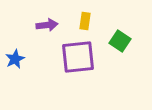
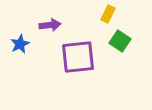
yellow rectangle: moved 23 px right, 7 px up; rotated 18 degrees clockwise
purple arrow: moved 3 px right
blue star: moved 5 px right, 15 px up
